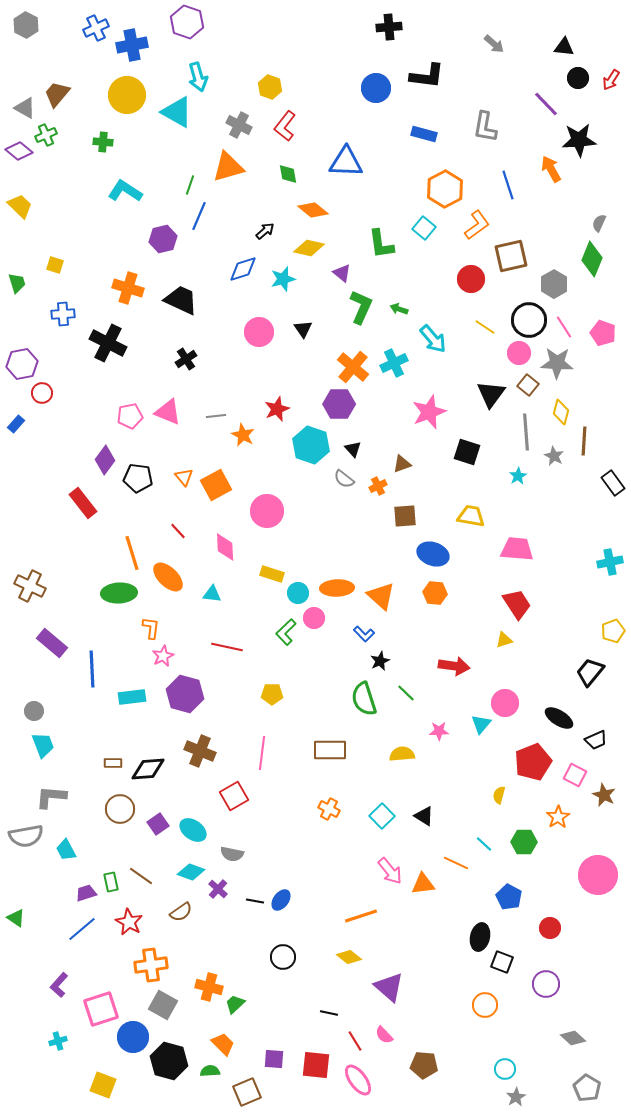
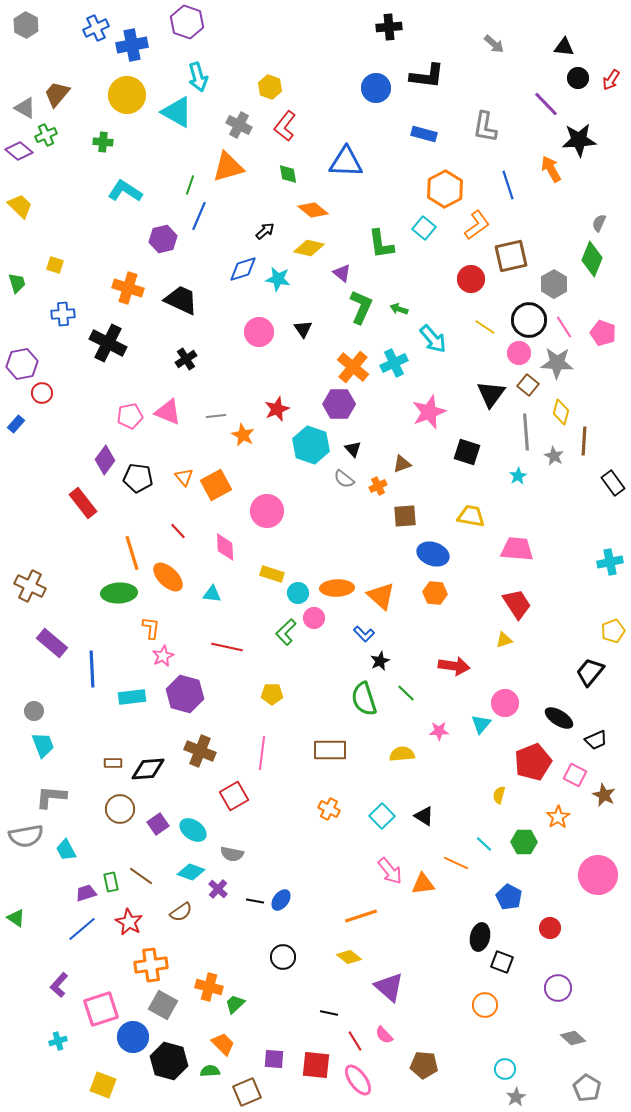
cyan star at (283, 279): moved 5 px left; rotated 25 degrees clockwise
purple circle at (546, 984): moved 12 px right, 4 px down
